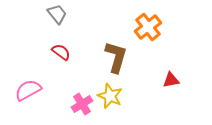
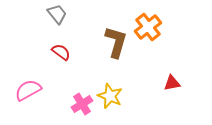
brown L-shape: moved 15 px up
red triangle: moved 1 px right, 3 px down
